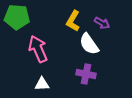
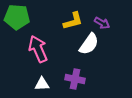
yellow L-shape: rotated 135 degrees counterclockwise
white semicircle: rotated 110 degrees counterclockwise
purple cross: moved 11 px left, 5 px down
